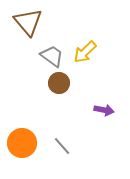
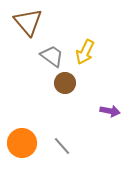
yellow arrow: rotated 20 degrees counterclockwise
brown circle: moved 6 px right
purple arrow: moved 6 px right, 1 px down
